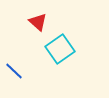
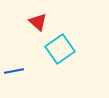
blue line: rotated 54 degrees counterclockwise
